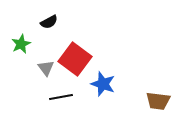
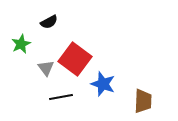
brown trapezoid: moved 15 px left; rotated 95 degrees counterclockwise
